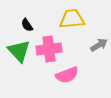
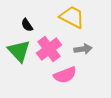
yellow trapezoid: moved 2 px up; rotated 32 degrees clockwise
gray arrow: moved 16 px left, 4 px down; rotated 24 degrees clockwise
pink cross: rotated 30 degrees counterclockwise
pink semicircle: moved 2 px left
